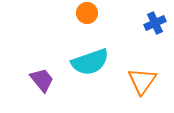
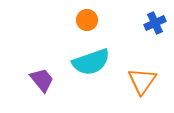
orange circle: moved 7 px down
cyan semicircle: moved 1 px right
